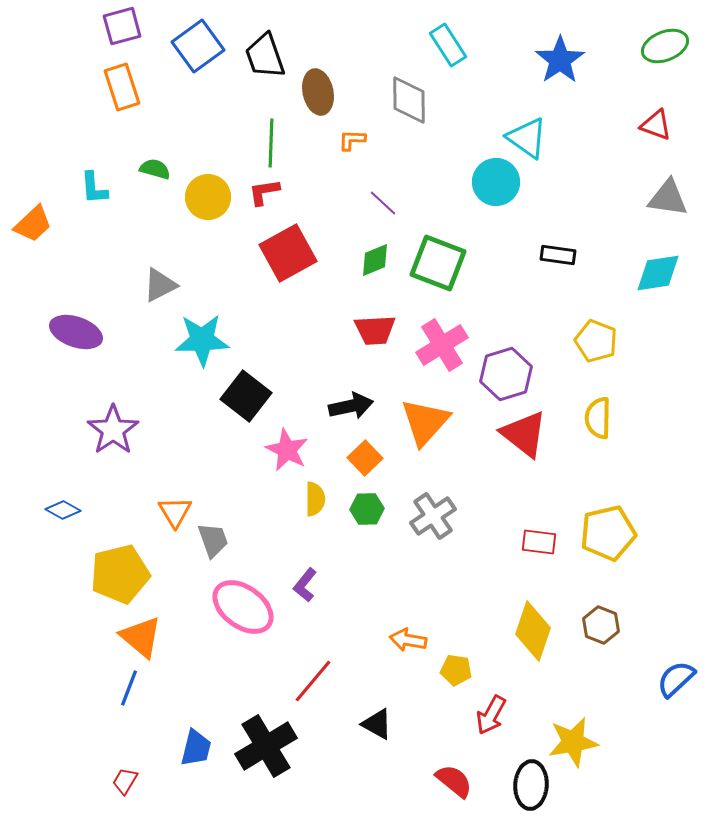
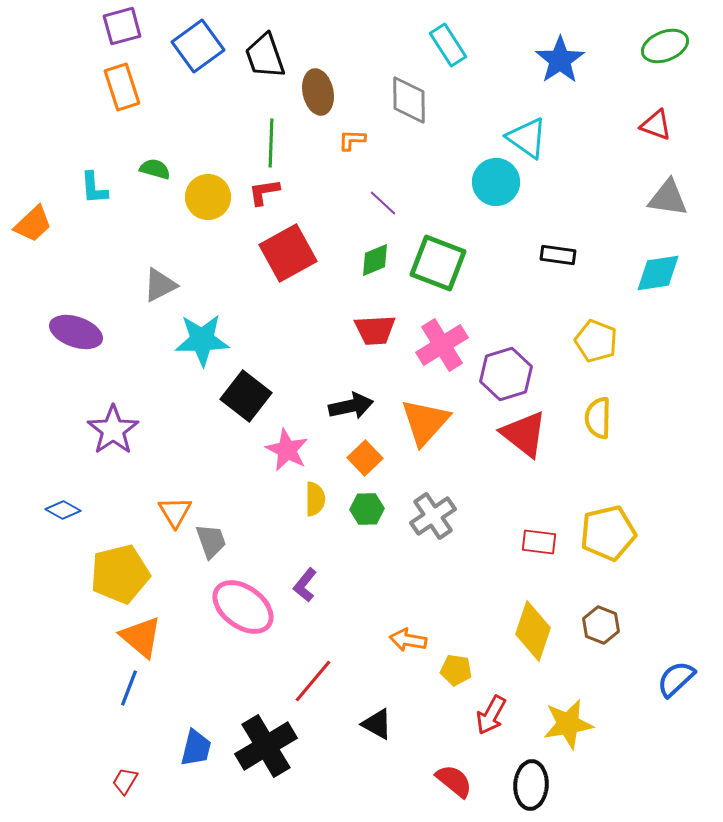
gray trapezoid at (213, 540): moved 2 px left, 1 px down
yellow star at (573, 742): moved 5 px left, 18 px up
